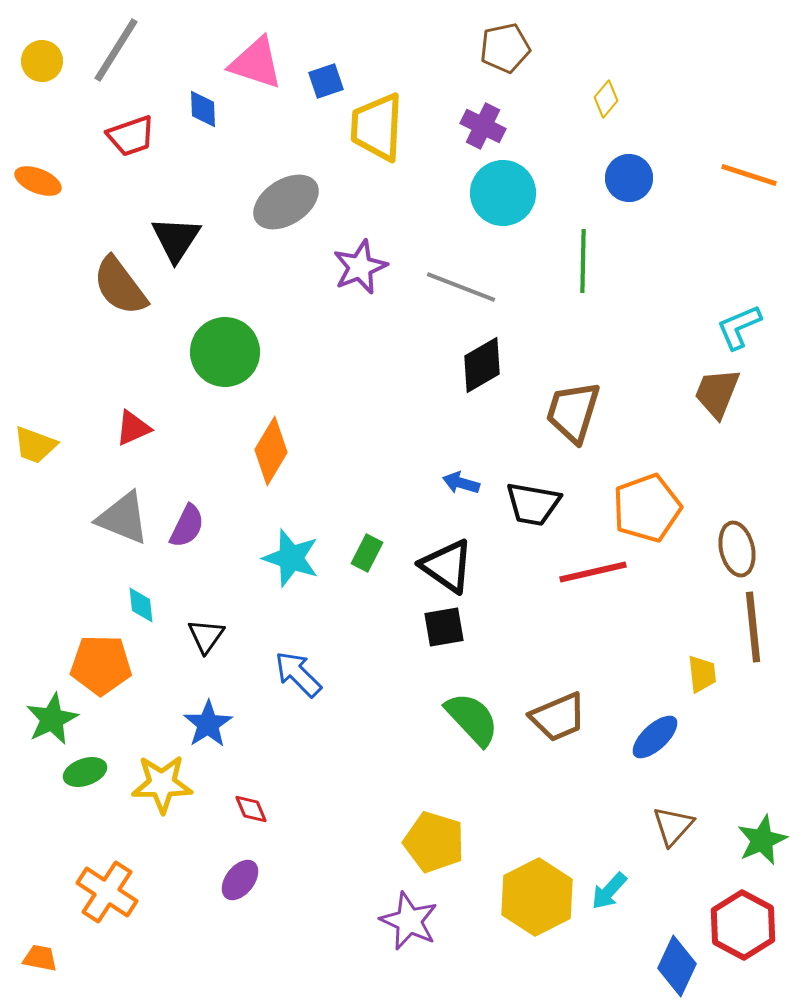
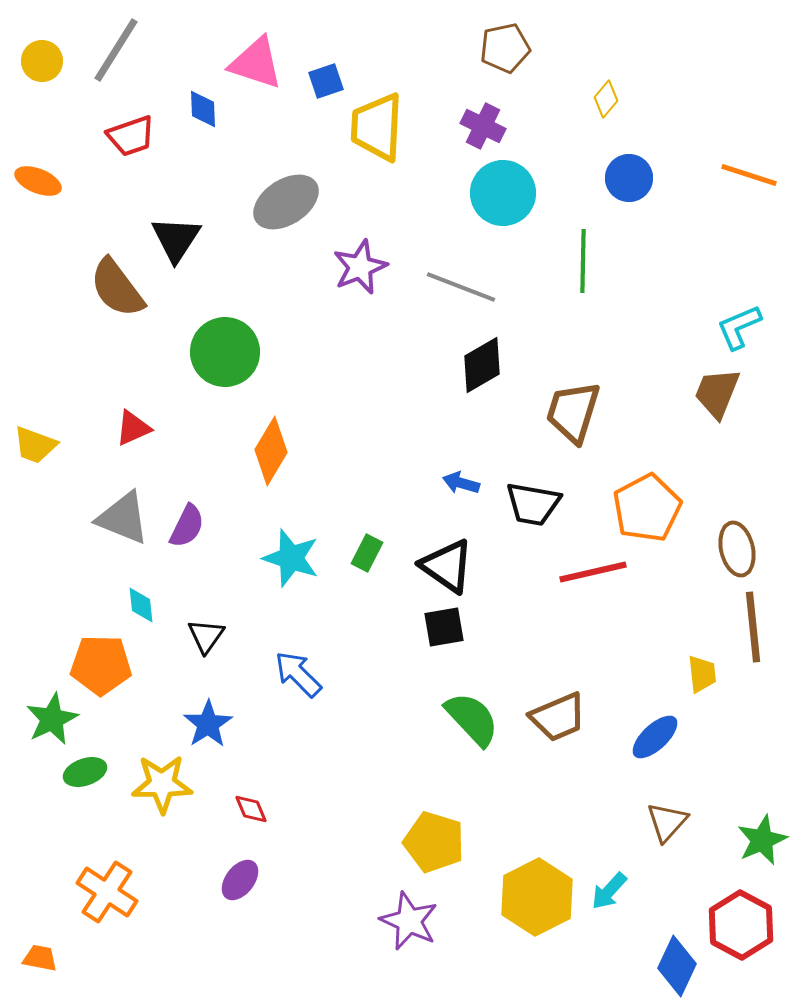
brown semicircle at (120, 286): moved 3 px left, 2 px down
orange pentagon at (647, 508): rotated 8 degrees counterclockwise
brown triangle at (673, 826): moved 6 px left, 4 px up
red hexagon at (743, 925): moved 2 px left
